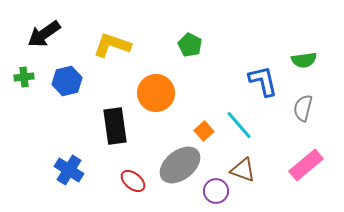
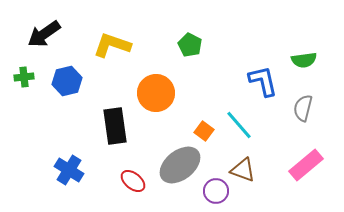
orange square: rotated 12 degrees counterclockwise
